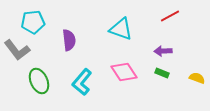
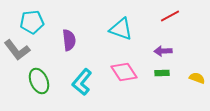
cyan pentagon: moved 1 px left
green rectangle: rotated 24 degrees counterclockwise
